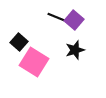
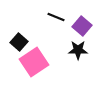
purple square: moved 8 px right, 6 px down
black star: moved 3 px right; rotated 18 degrees clockwise
pink square: rotated 24 degrees clockwise
